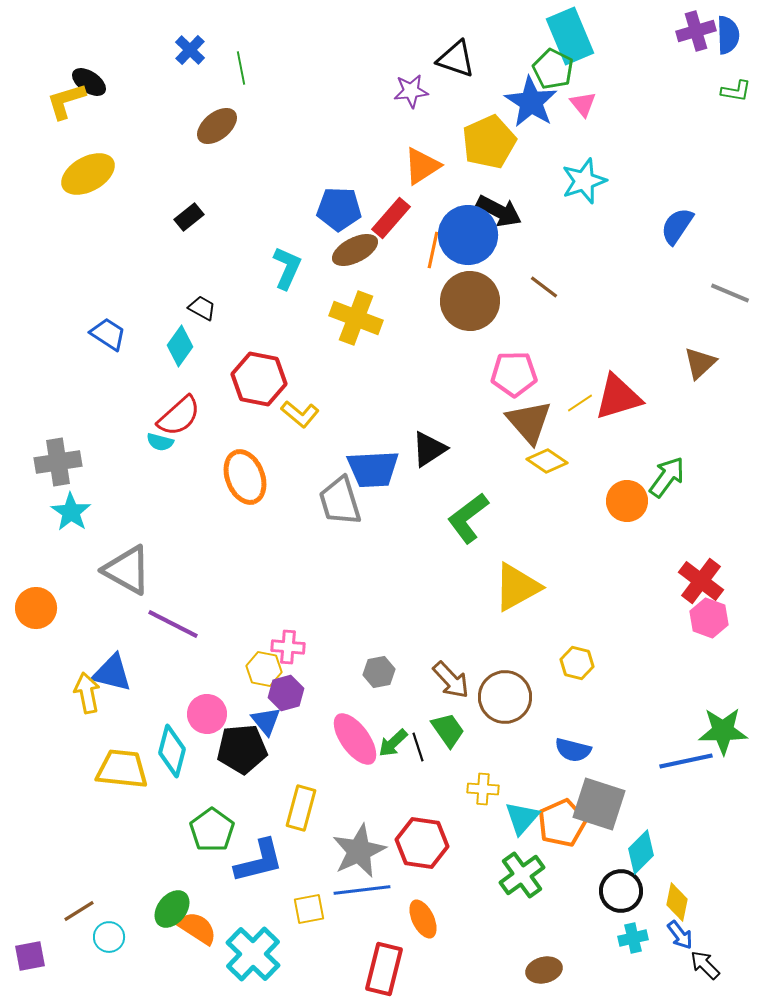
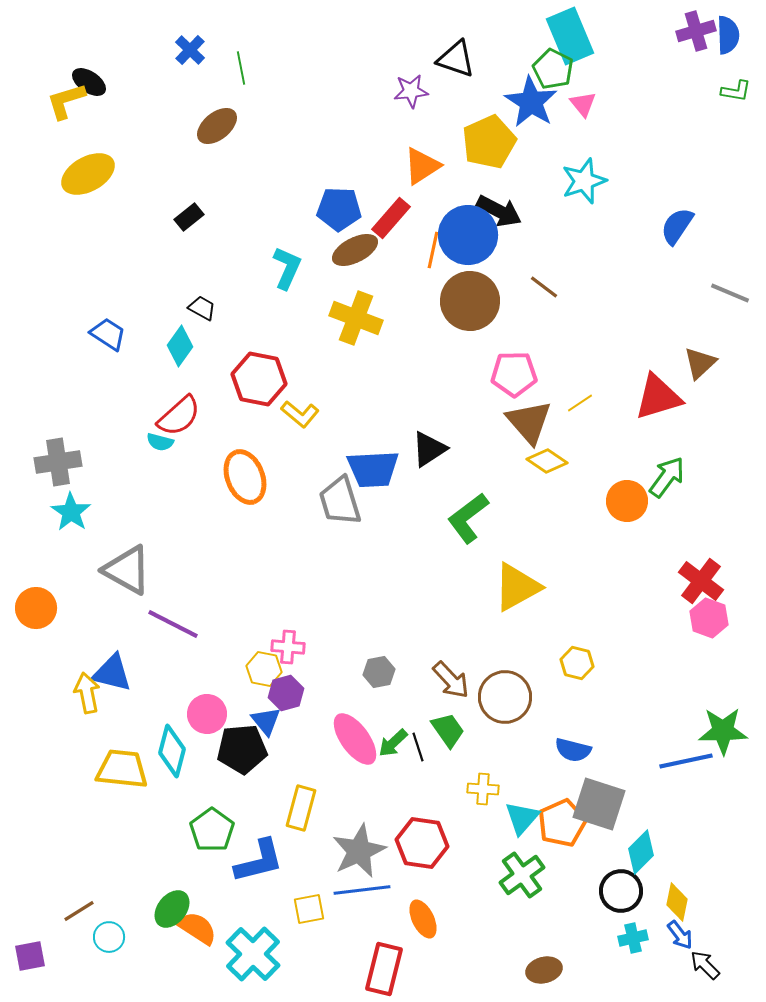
red triangle at (618, 397): moved 40 px right
